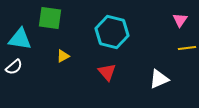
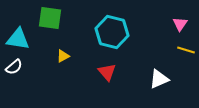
pink triangle: moved 4 px down
cyan triangle: moved 2 px left
yellow line: moved 1 px left, 2 px down; rotated 24 degrees clockwise
